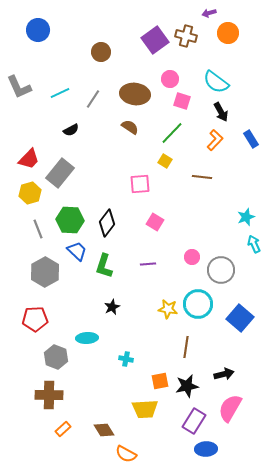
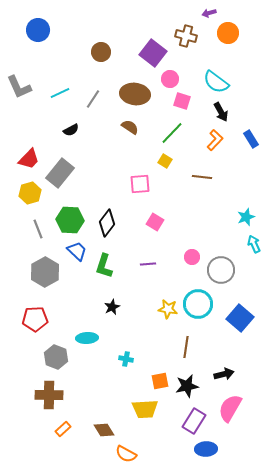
purple square at (155, 40): moved 2 px left, 13 px down; rotated 16 degrees counterclockwise
